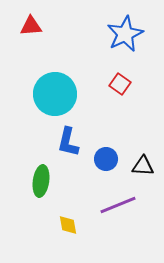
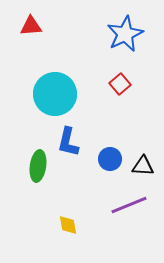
red square: rotated 15 degrees clockwise
blue circle: moved 4 px right
green ellipse: moved 3 px left, 15 px up
purple line: moved 11 px right
